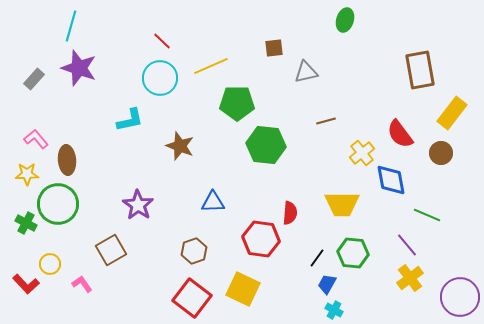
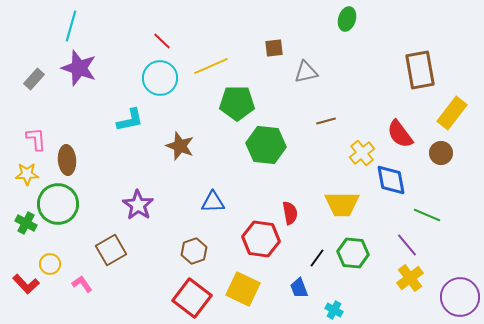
green ellipse at (345, 20): moved 2 px right, 1 px up
pink L-shape at (36, 139): rotated 35 degrees clockwise
red semicircle at (290, 213): rotated 15 degrees counterclockwise
blue trapezoid at (327, 284): moved 28 px left, 4 px down; rotated 50 degrees counterclockwise
